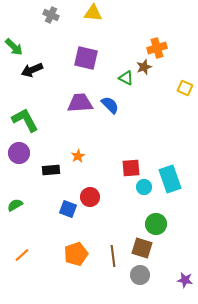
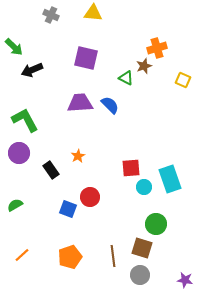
brown star: moved 1 px up
yellow square: moved 2 px left, 8 px up
black rectangle: rotated 60 degrees clockwise
orange pentagon: moved 6 px left, 3 px down
